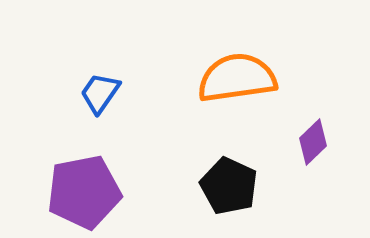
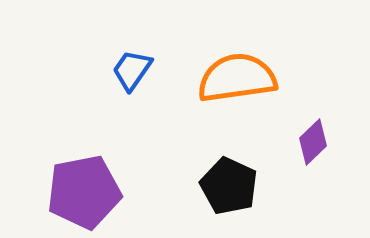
blue trapezoid: moved 32 px right, 23 px up
